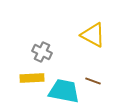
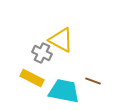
yellow triangle: moved 32 px left, 5 px down
gray cross: moved 1 px down
yellow rectangle: rotated 30 degrees clockwise
